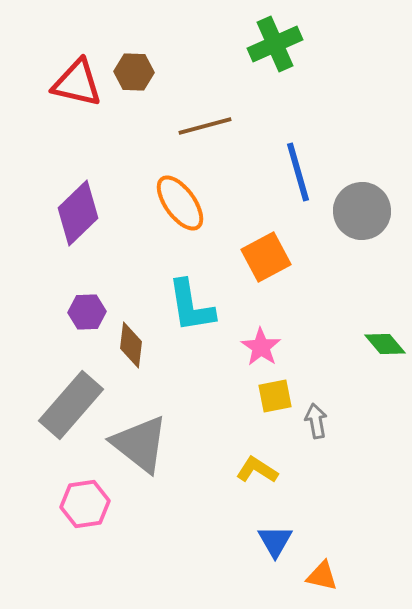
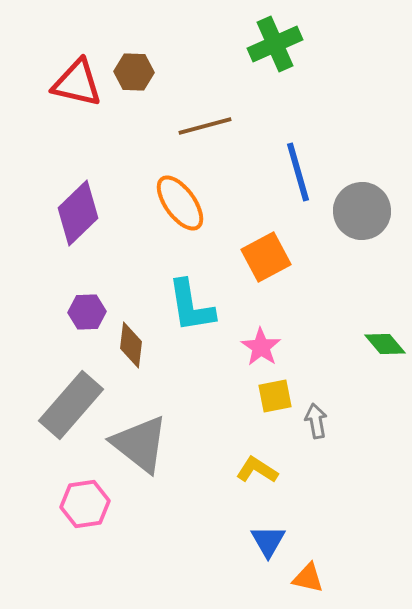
blue triangle: moved 7 px left
orange triangle: moved 14 px left, 2 px down
